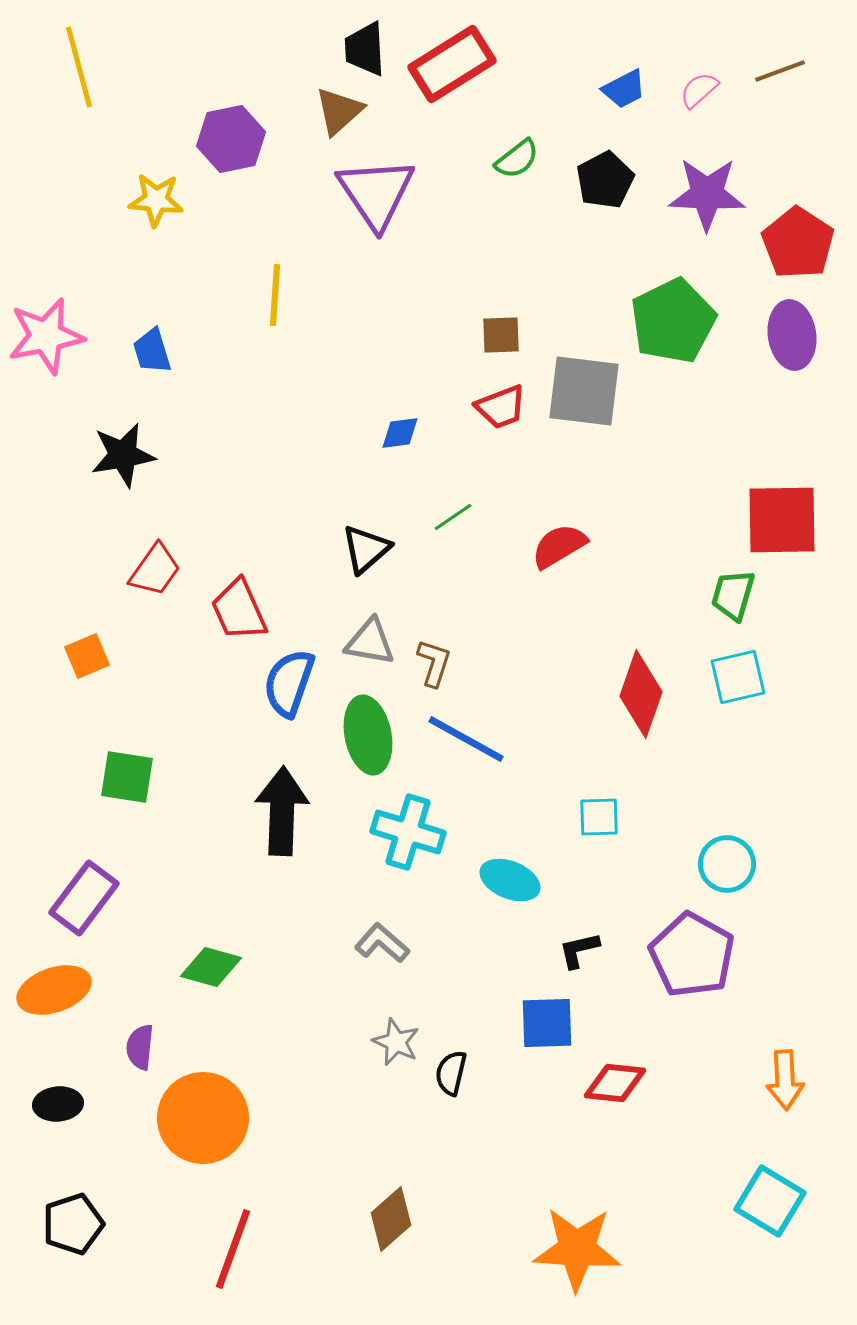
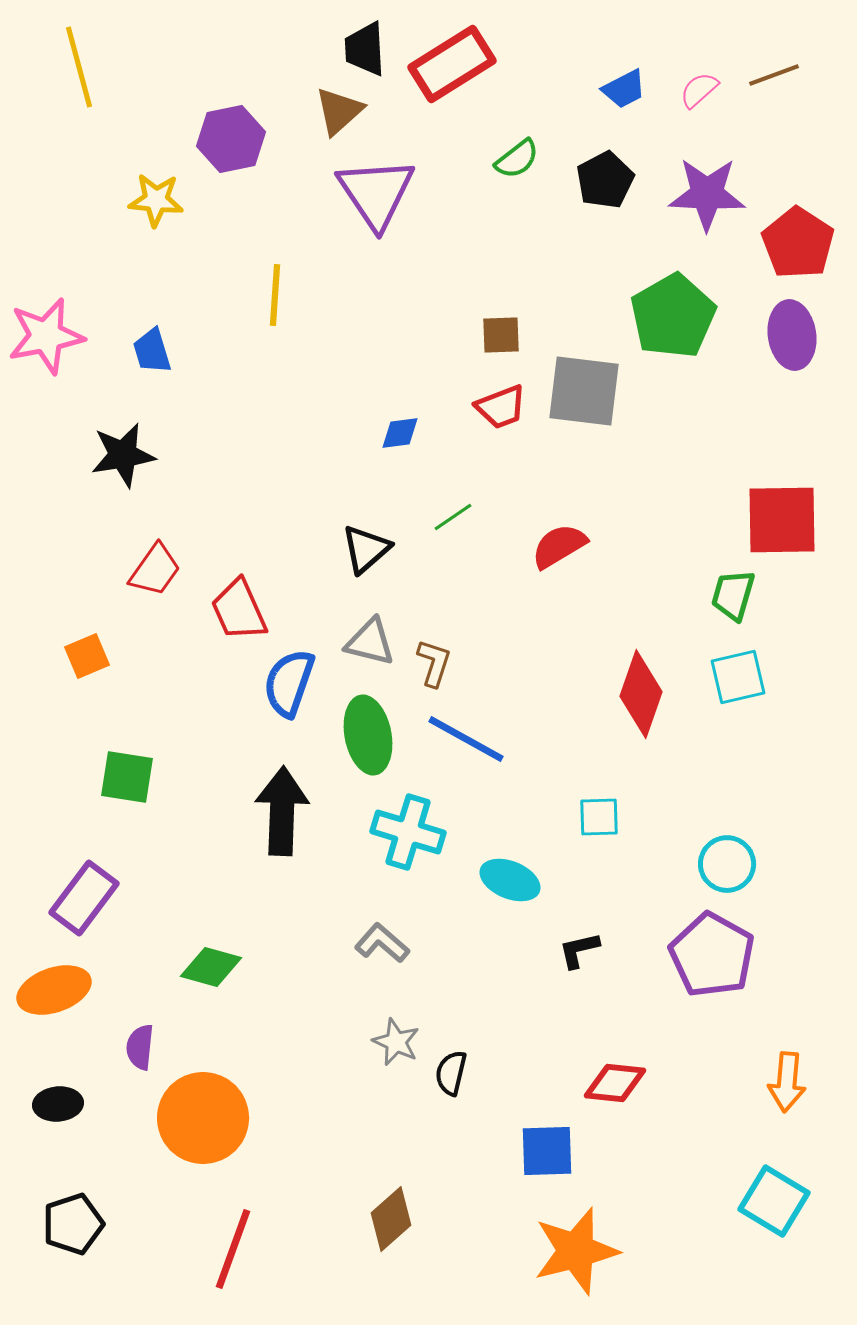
brown line at (780, 71): moved 6 px left, 4 px down
green pentagon at (673, 321): moved 5 px up; rotated 4 degrees counterclockwise
gray triangle at (370, 642): rotated 4 degrees clockwise
purple pentagon at (692, 955): moved 20 px right
blue square at (547, 1023): moved 128 px down
orange arrow at (785, 1080): moved 2 px right, 2 px down; rotated 8 degrees clockwise
cyan square at (770, 1201): moved 4 px right
orange star at (577, 1249): moved 1 px left, 2 px down; rotated 18 degrees counterclockwise
